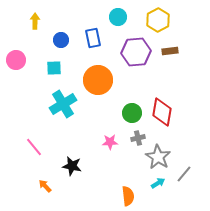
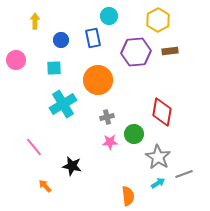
cyan circle: moved 9 px left, 1 px up
green circle: moved 2 px right, 21 px down
gray cross: moved 31 px left, 21 px up
gray line: rotated 30 degrees clockwise
